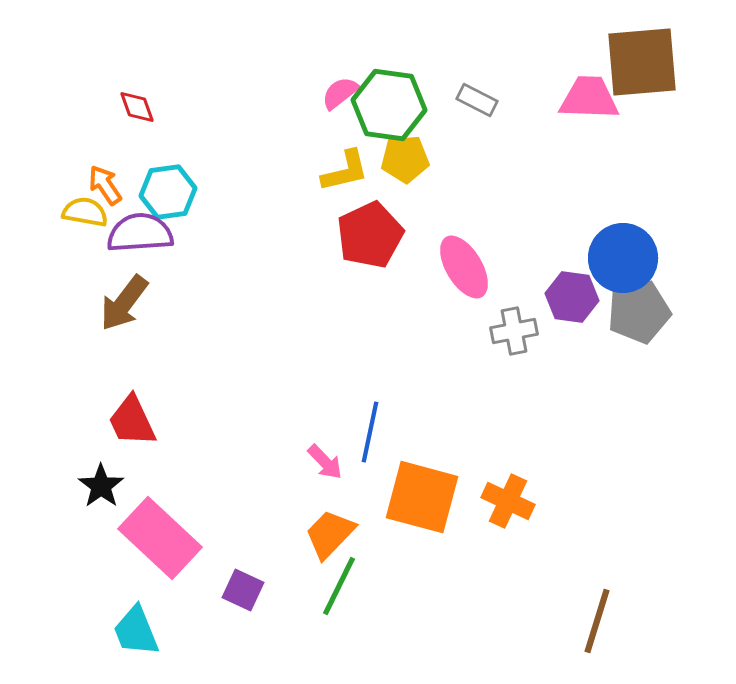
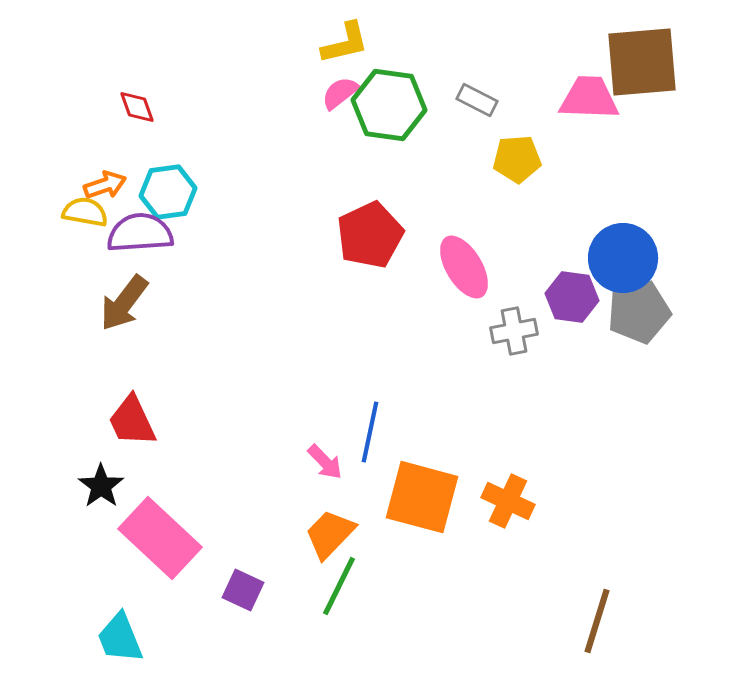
yellow pentagon: moved 112 px right
yellow L-shape: moved 128 px up
orange arrow: rotated 105 degrees clockwise
cyan trapezoid: moved 16 px left, 7 px down
